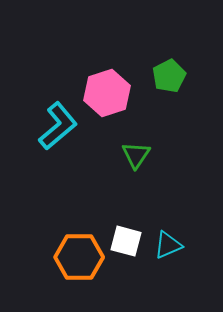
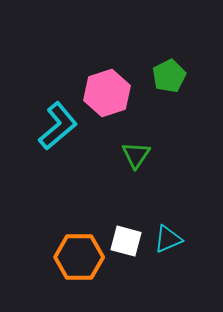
cyan triangle: moved 6 px up
